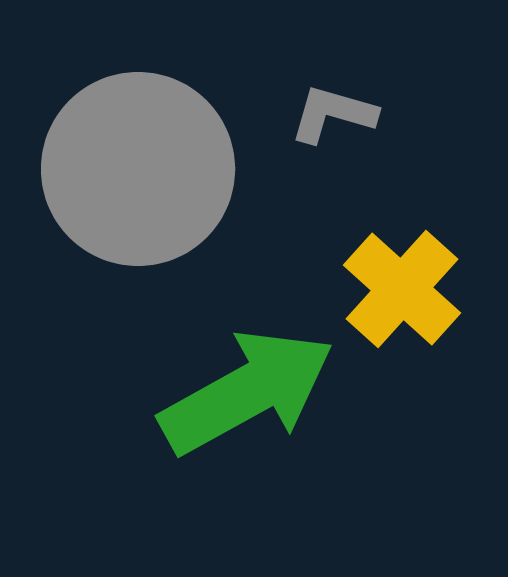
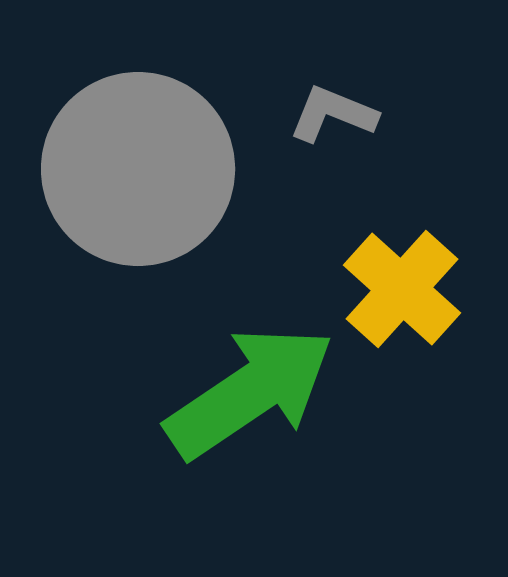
gray L-shape: rotated 6 degrees clockwise
green arrow: moved 3 px right; rotated 5 degrees counterclockwise
